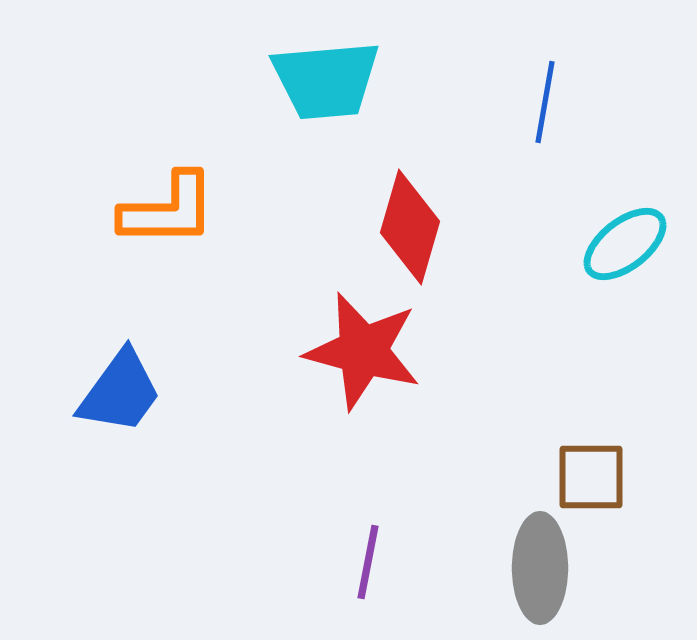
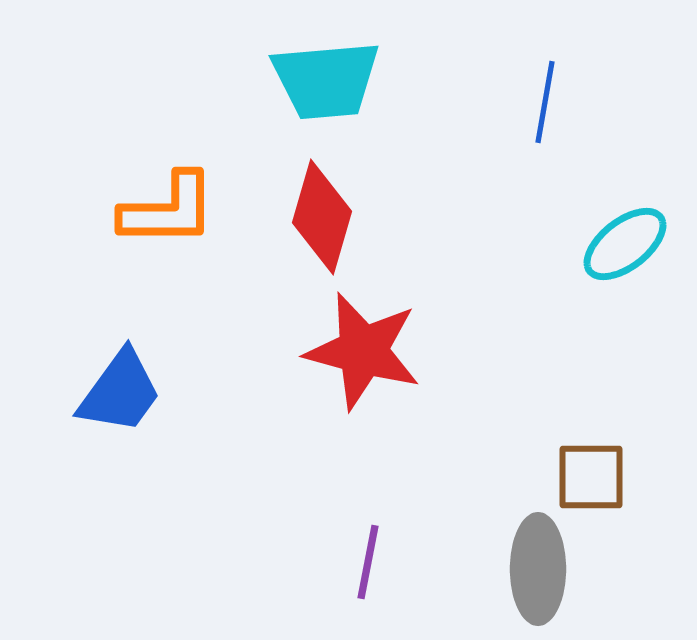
red diamond: moved 88 px left, 10 px up
gray ellipse: moved 2 px left, 1 px down
